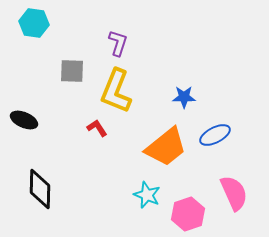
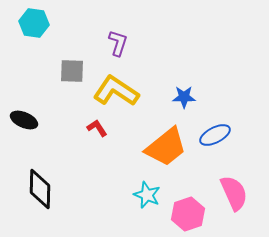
yellow L-shape: rotated 102 degrees clockwise
